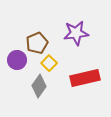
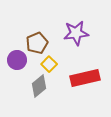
yellow square: moved 1 px down
gray diamond: rotated 15 degrees clockwise
